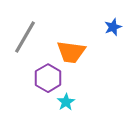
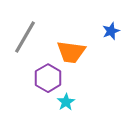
blue star: moved 2 px left, 4 px down
